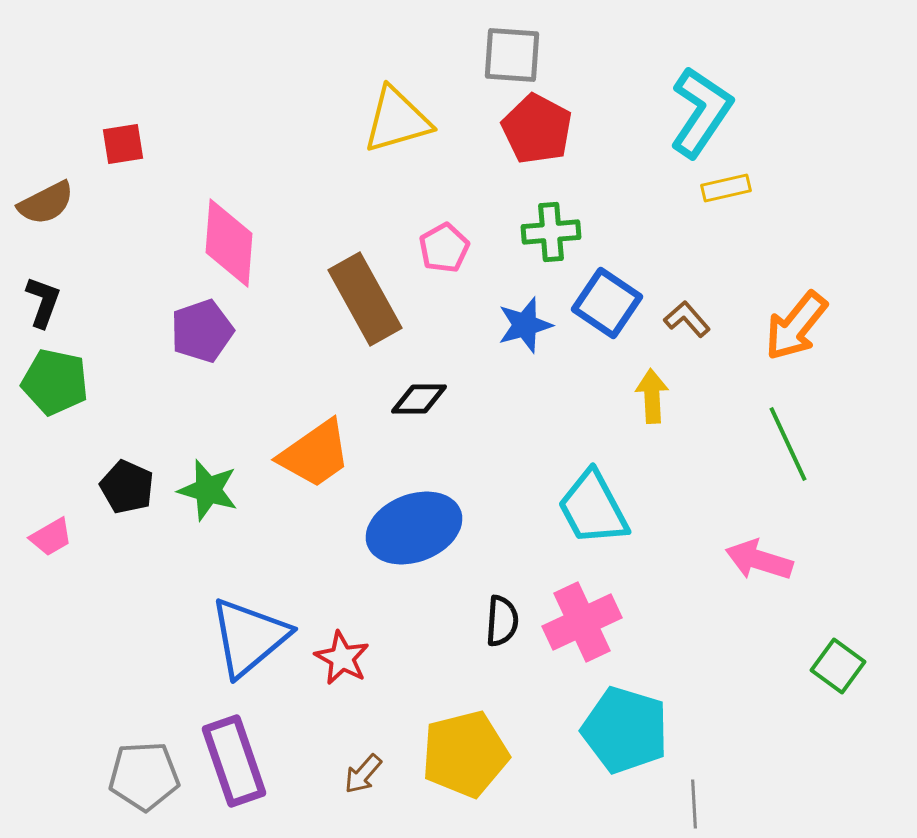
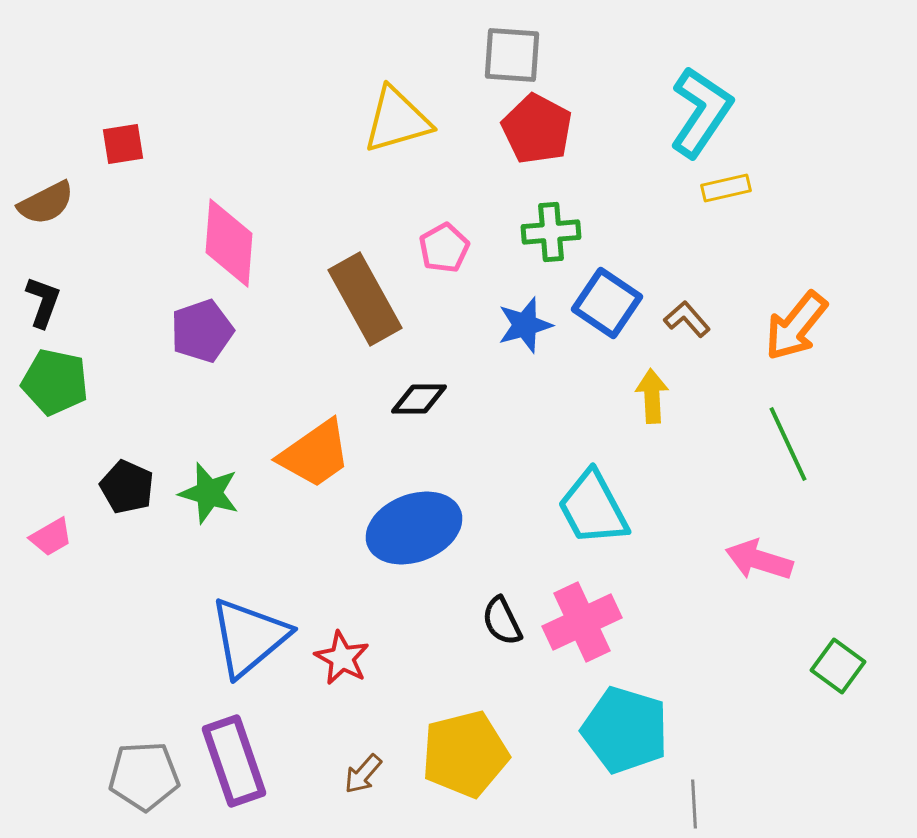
green star: moved 1 px right, 3 px down
black semicircle: rotated 150 degrees clockwise
